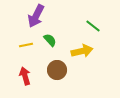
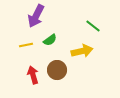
green semicircle: rotated 96 degrees clockwise
red arrow: moved 8 px right, 1 px up
